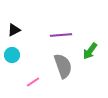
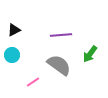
green arrow: moved 3 px down
gray semicircle: moved 4 px left, 1 px up; rotated 35 degrees counterclockwise
